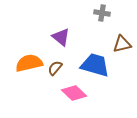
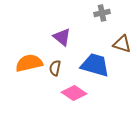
gray cross: rotated 21 degrees counterclockwise
purple triangle: moved 1 px right
brown triangle: rotated 30 degrees clockwise
brown semicircle: rotated 28 degrees counterclockwise
pink diamond: rotated 10 degrees counterclockwise
